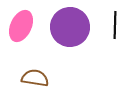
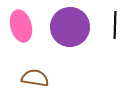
pink ellipse: rotated 40 degrees counterclockwise
